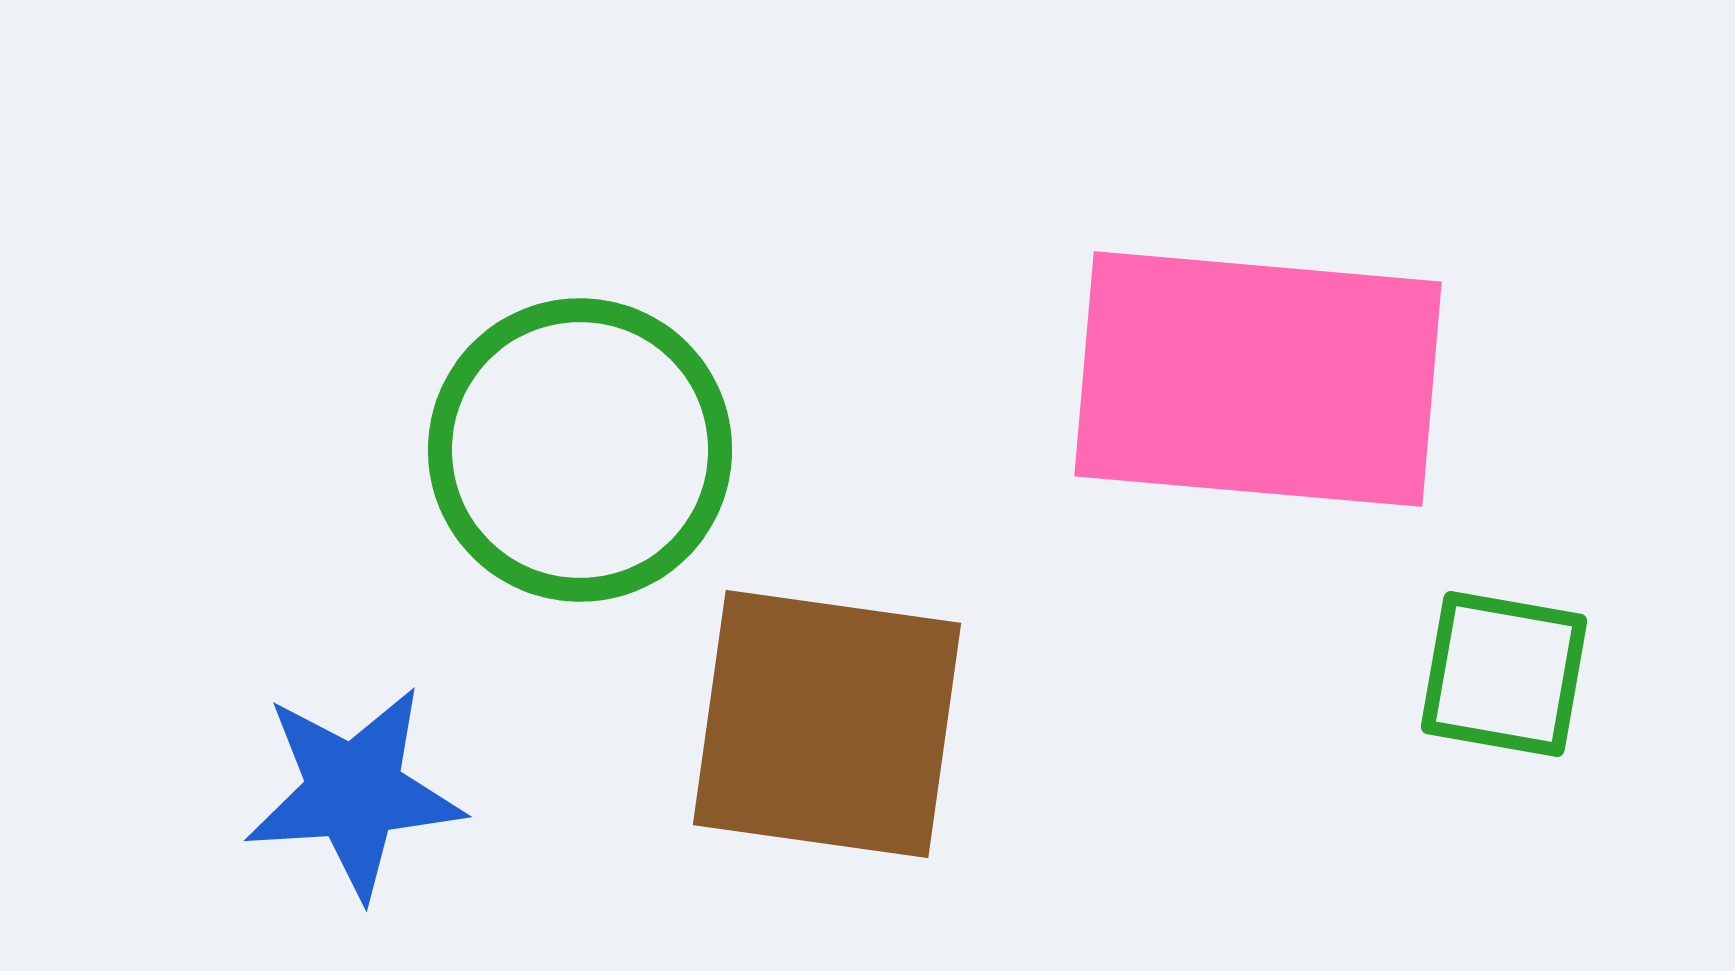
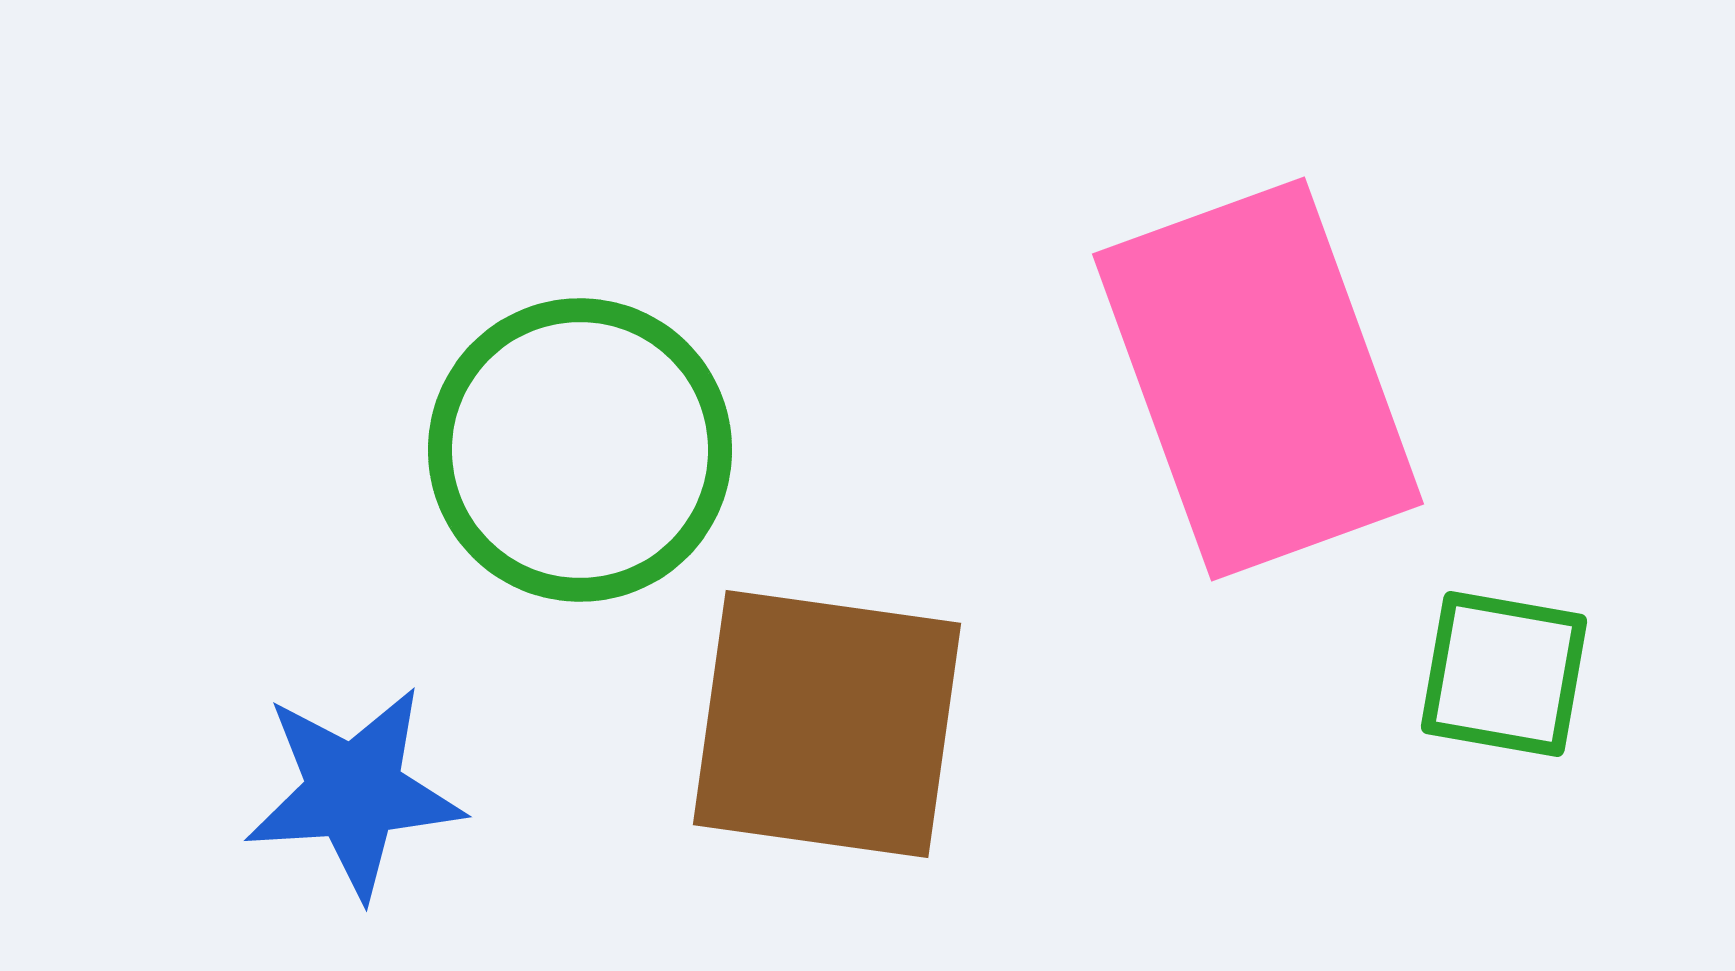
pink rectangle: rotated 65 degrees clockwise
